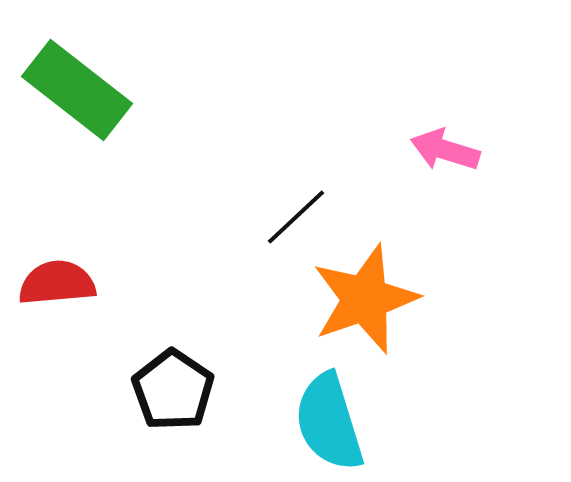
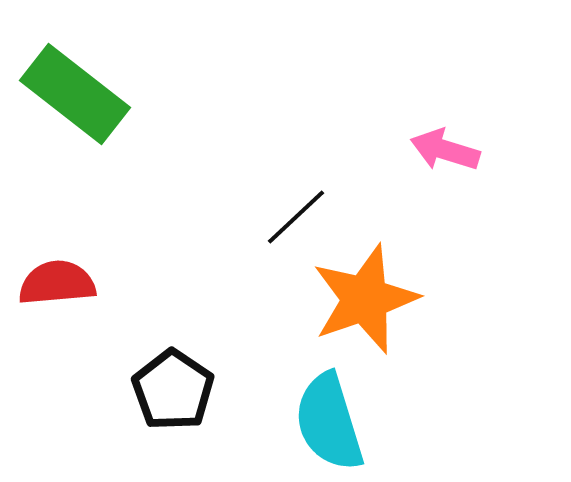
green rectangle: moved 2 px left, 4 px down
